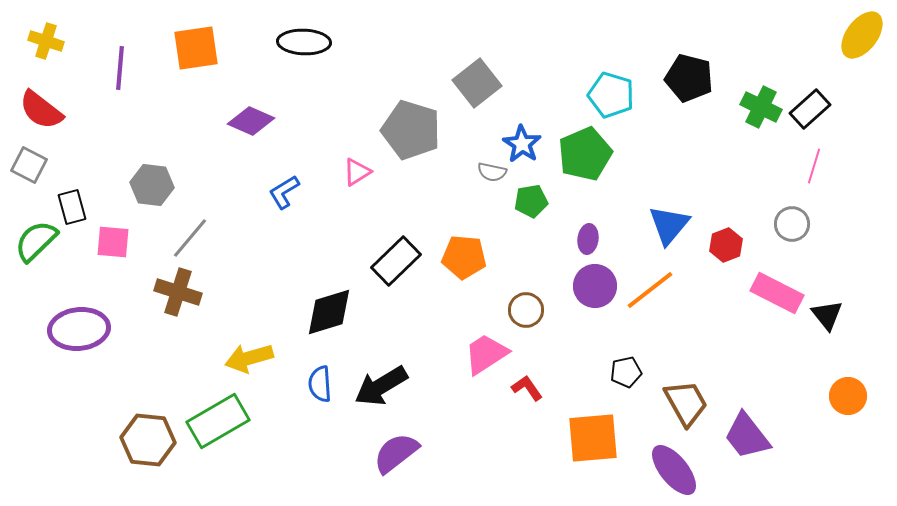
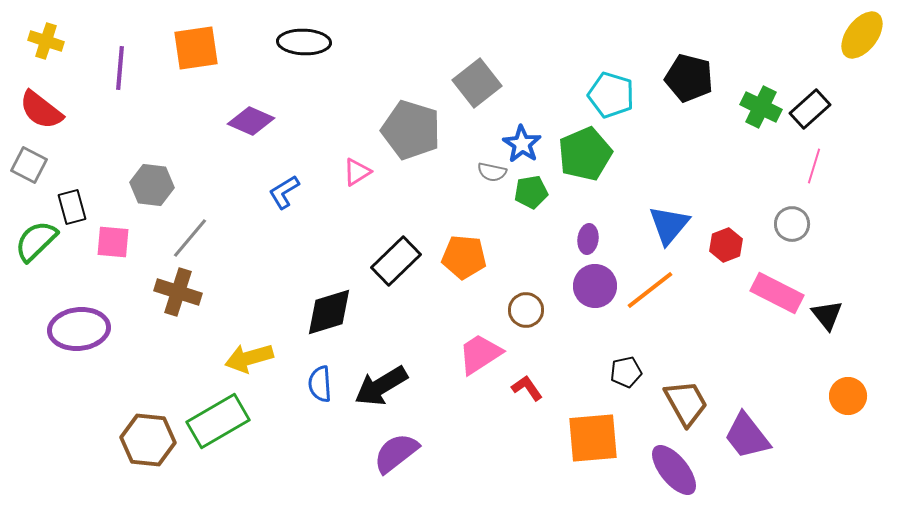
green pentagon at (531, 201): moved 9 px up
pink trapezoid at (486, 354): moved 6 px left
